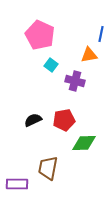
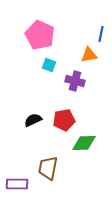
cyan square: moved 2 px left; rotated 16 degrees counterclockwise
